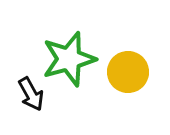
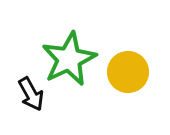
green star: rotated 10 degrees counterclockwise
